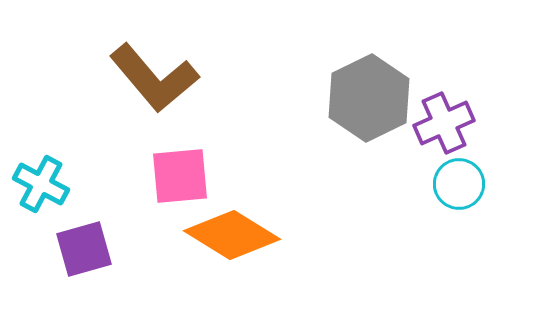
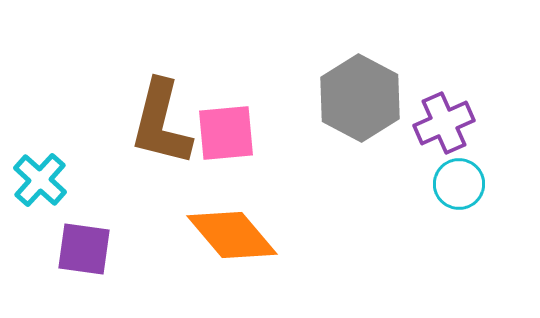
brown L-shape: moved 7 px right, 45 px down; rotated 54 degrees clockwise
gray hexagon: moved 9 px left; rotated 6 degrees counterclockwise
pink square: moved 46 px right, 43 px up
cyan cross: moved 1 px left, 4 px up; rotated 14 degrees clockwise
orange diamond: rotated 18 degrees clockwise
purple square: rotated 24 degrees clockwise
